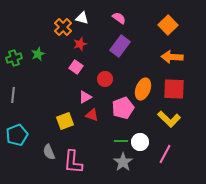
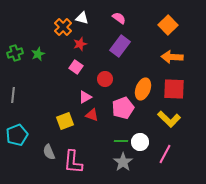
green cross: moved 1 px right, 5 px up
